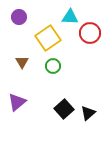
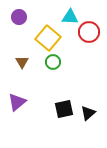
red circle: moved 1 px left, 1 px up
yellow square: rotated 15 degrees counterclockwise
green circle: moved 4 px up
black square: rotated 30 degrees clockwise
